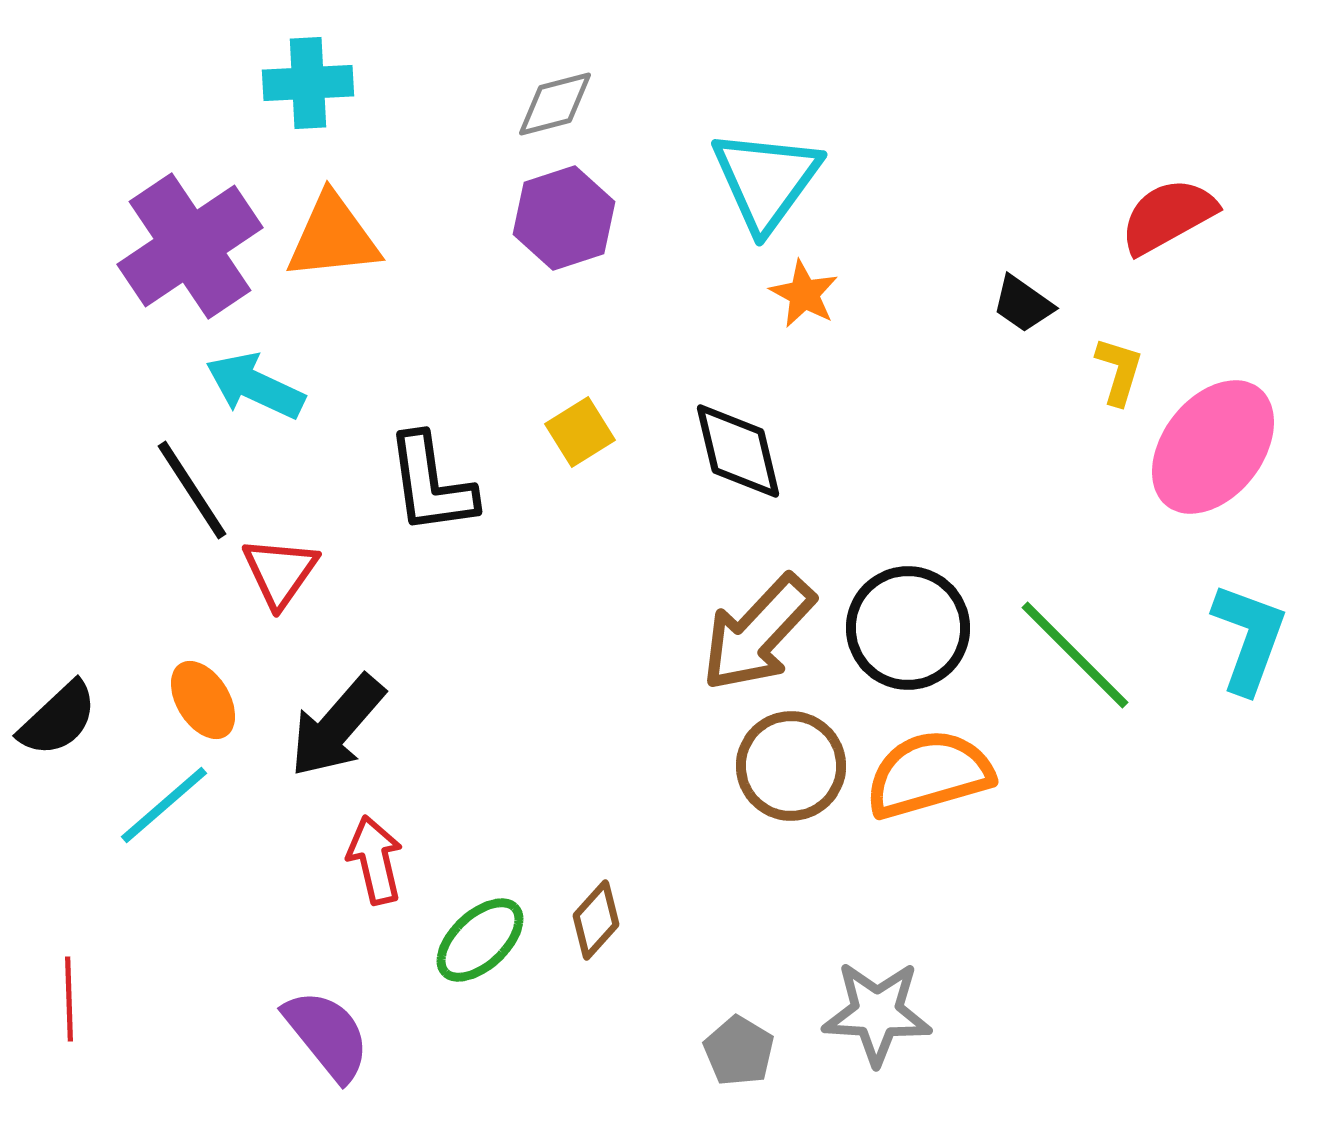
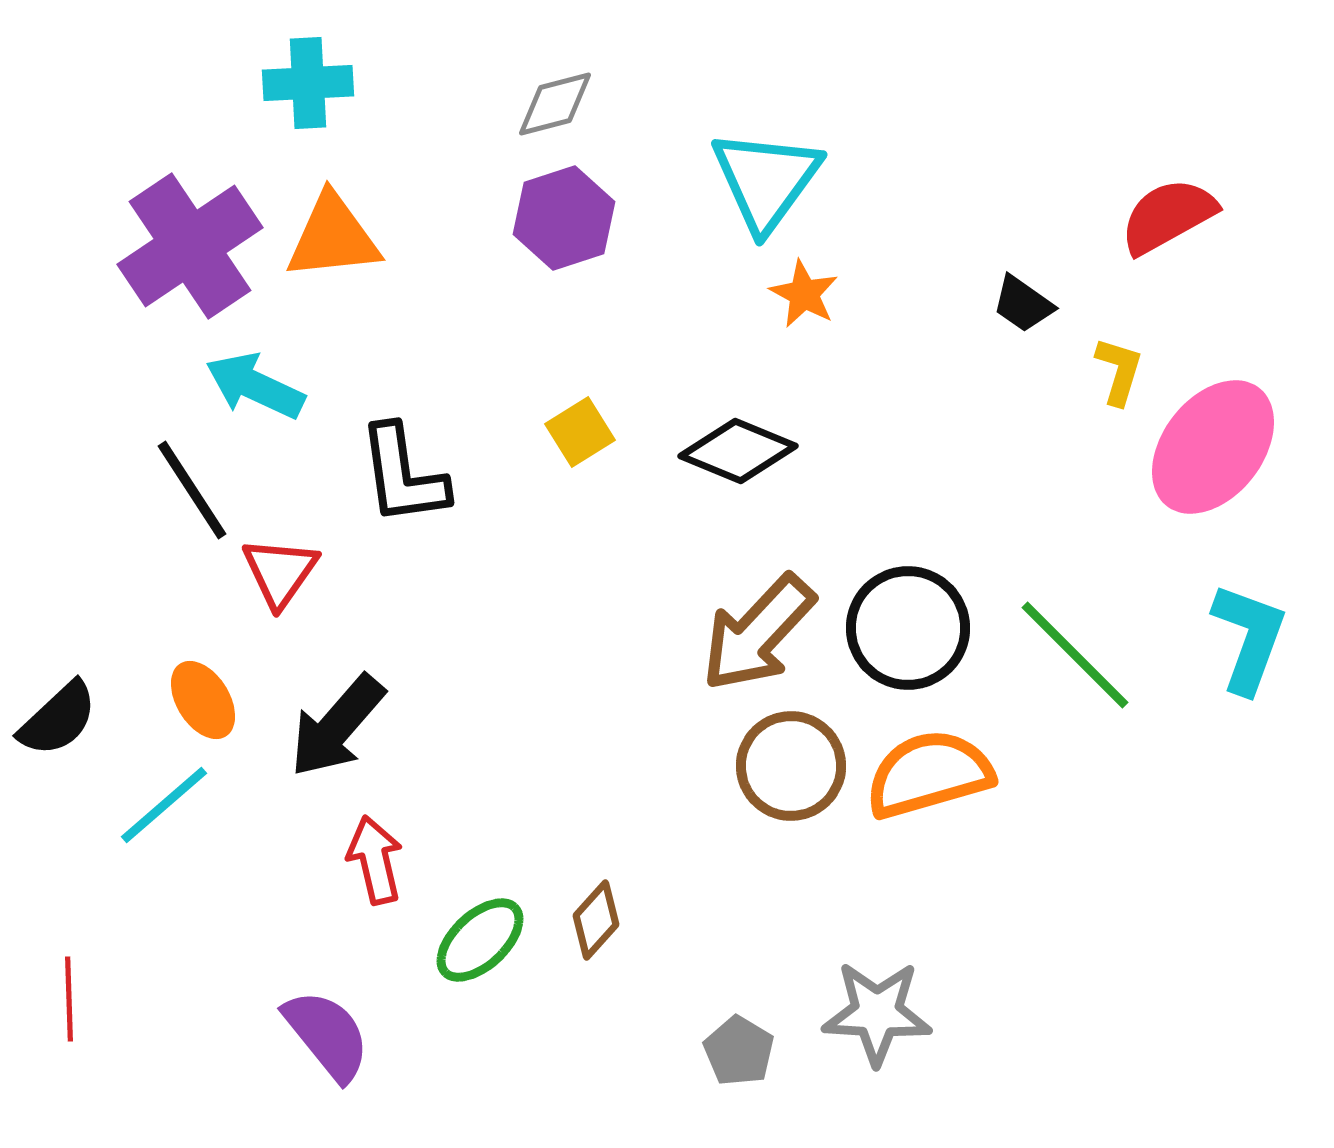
black diamond: rotated 54 degrees counterclockwise
black L-shape: moved 28 px left, 9 px up
